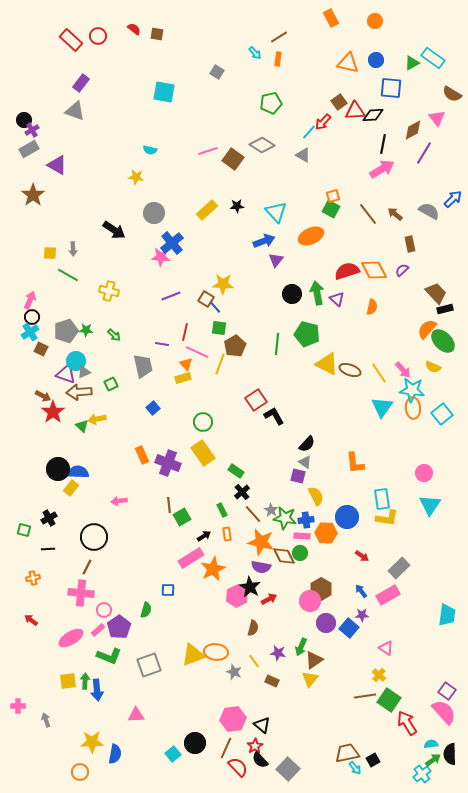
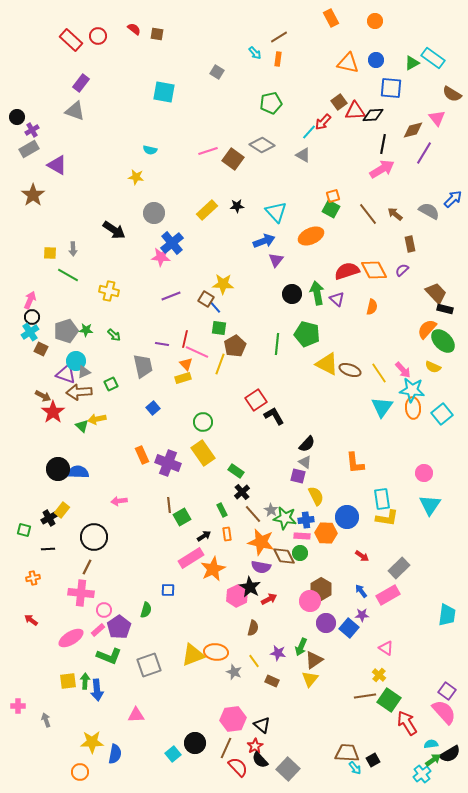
black circle at (24, 120): moved 7 px left, 3 px up
brown diamond at (413, 130): rotated 15 degrees clockwise
black rectangle at (445, 309): rotated 28 degrees clockwise
red line at (185, 332): moved 7 px down
yellow rectangle at (71, 488): moved 9 px left, 22 px down
brown trapezoid at (347, 753): rotated 15 degrees clockwise
black semicircle at (450, 754): rotated 120 degrees counterclockwise
